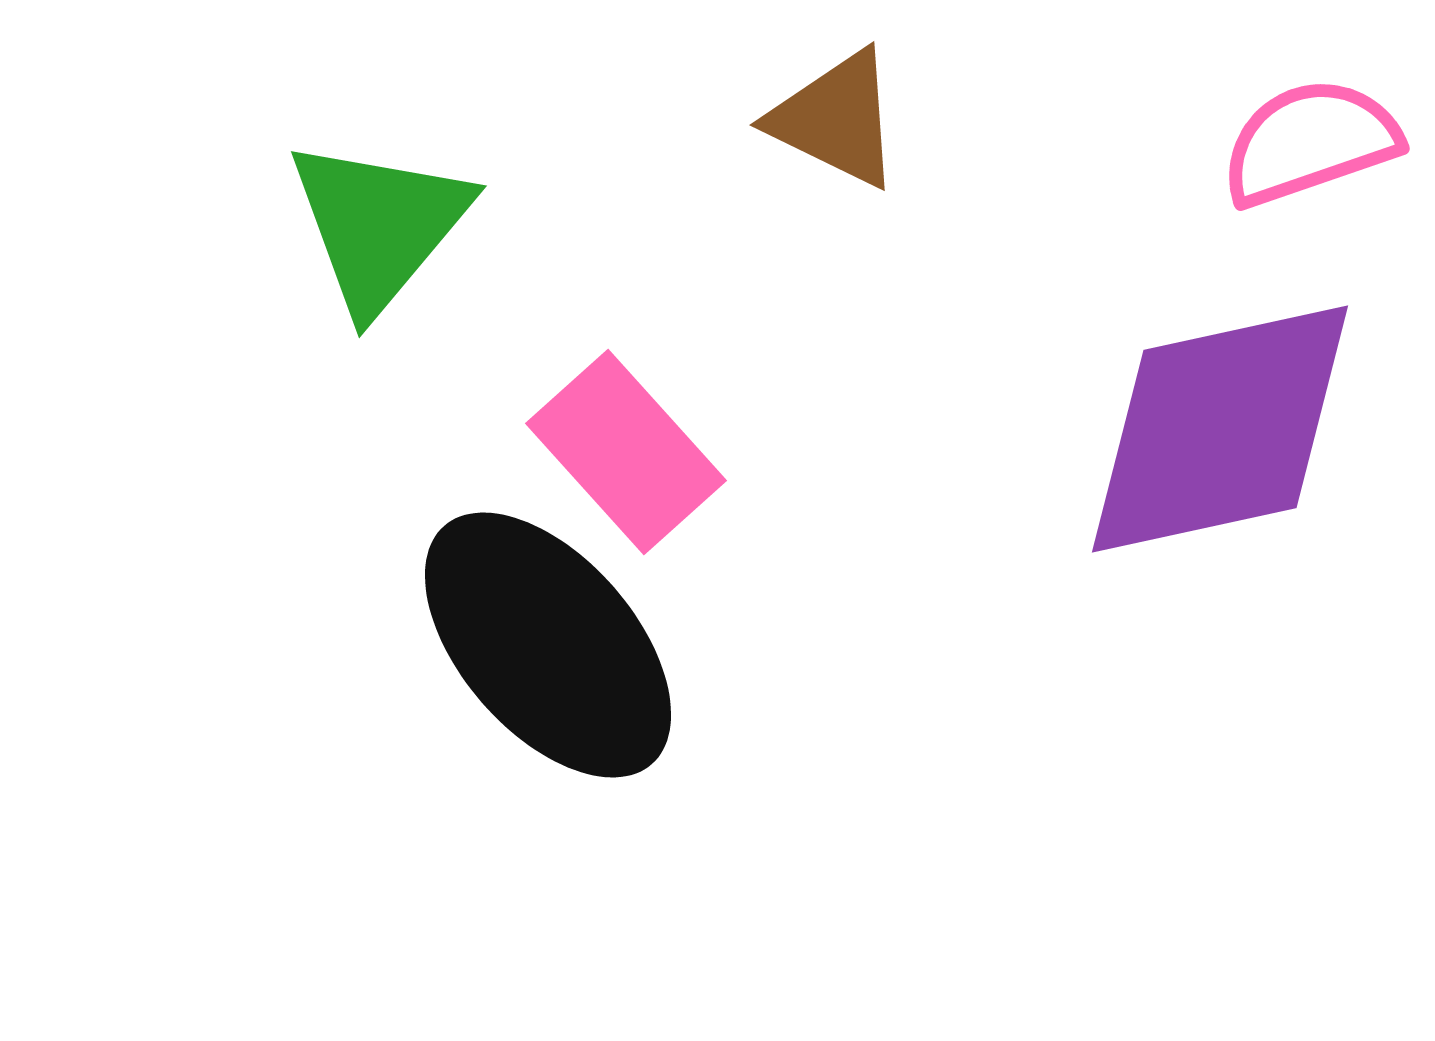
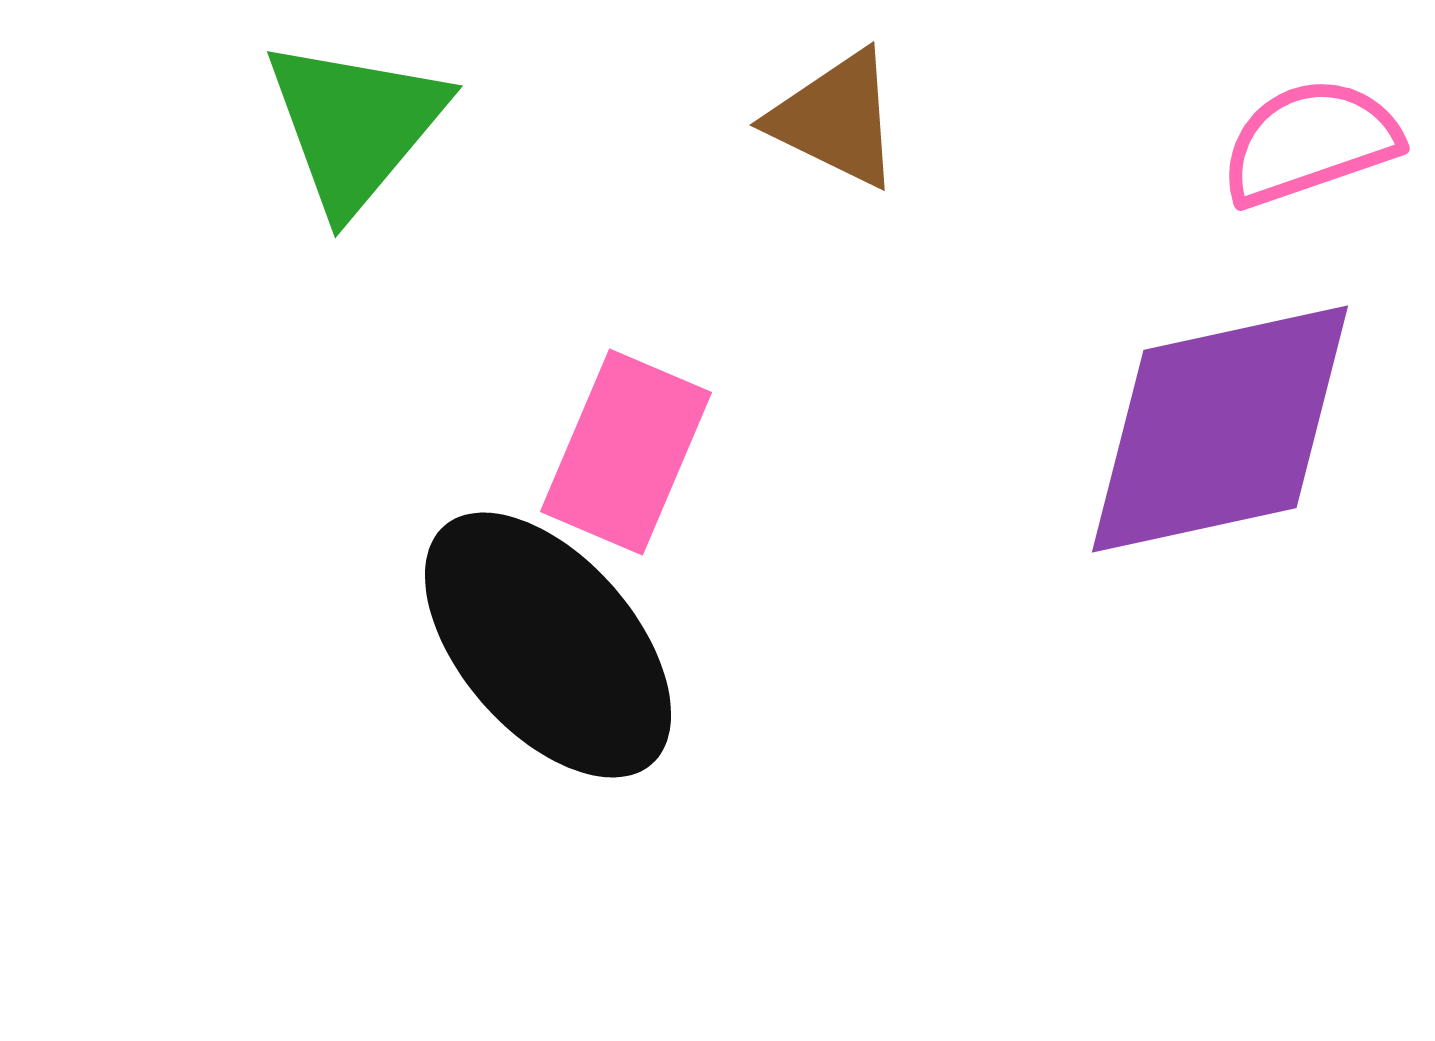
green triangle: moved 24 px left, 100 px up
pink rectangle: rotated 65 degrees clockwise
